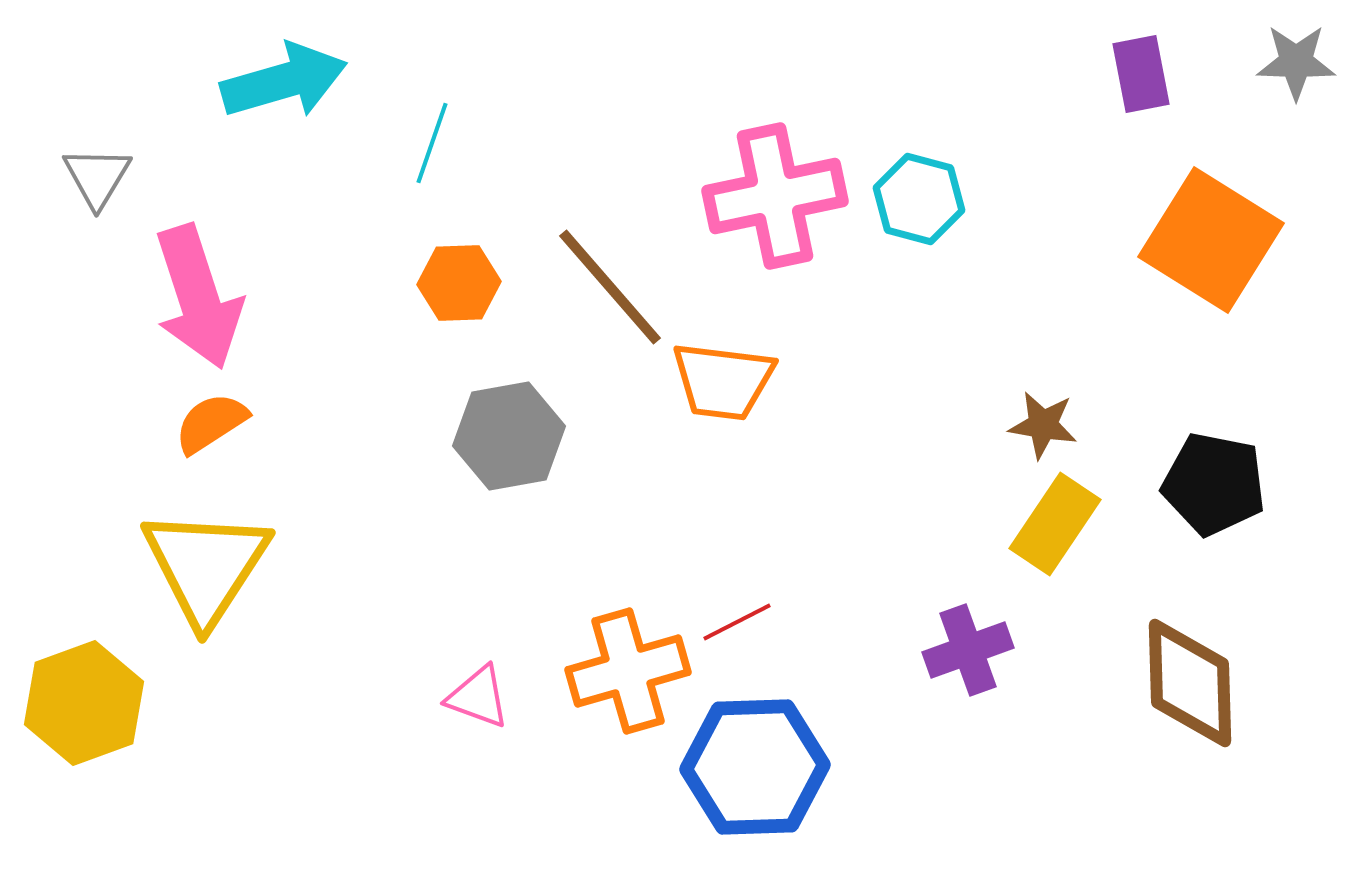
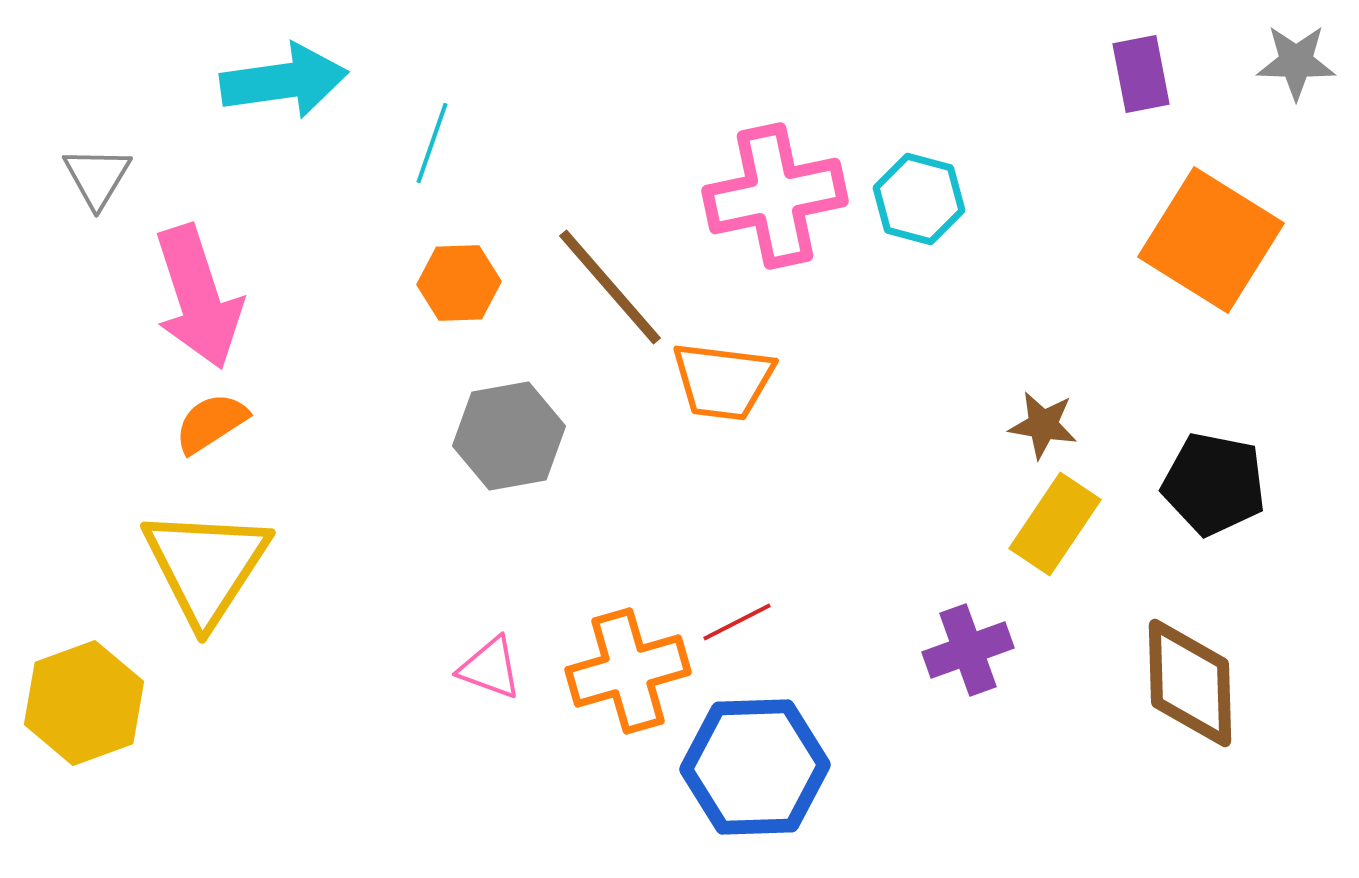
cyan arrow: rotated 8 degrees clockwise
pink triangle: moved 12 px right, 29 px up
